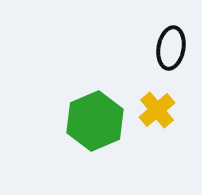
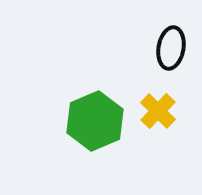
yellow cross: moved 1 px right, 1 px down; rotated 6 degrees counterclockwise
